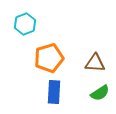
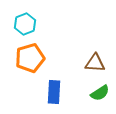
orange pentagon: moved 19 px left
